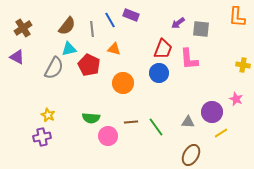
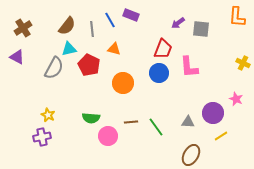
pink L-shape: moved 8 px down
yellow cross: moved 2 px up; rotated 16 degrees clockwise
purple circle: moved 1 px right, 1 px down
yellow line: moved 3 px down
